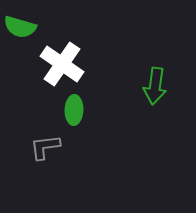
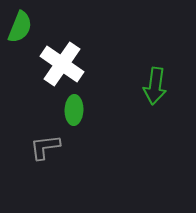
green semicircle: rotated 84 degrees counterclockwise
